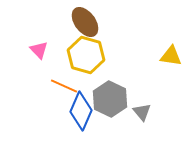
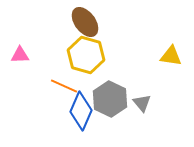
pink triangle: moved 19 px left, 5 px down; rotated 48 degrees counterclockwise
gray triangle: moved 9 px up
